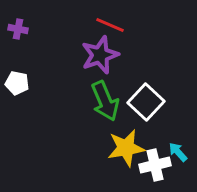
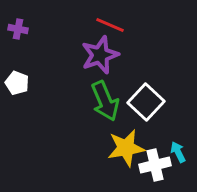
white pentagon: rotated 10 degrees clockwise
cyan arrow: rotated 15 degrees clockwise
